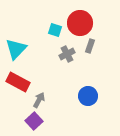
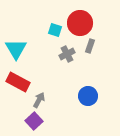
cyan triangle: rotated 15 degrees counterclockwise
